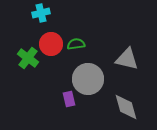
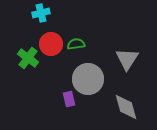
gray triangle: rotated 50 degrees clockwise
